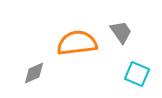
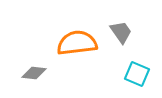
gray diamond: rotated 30 degrees clockwise
